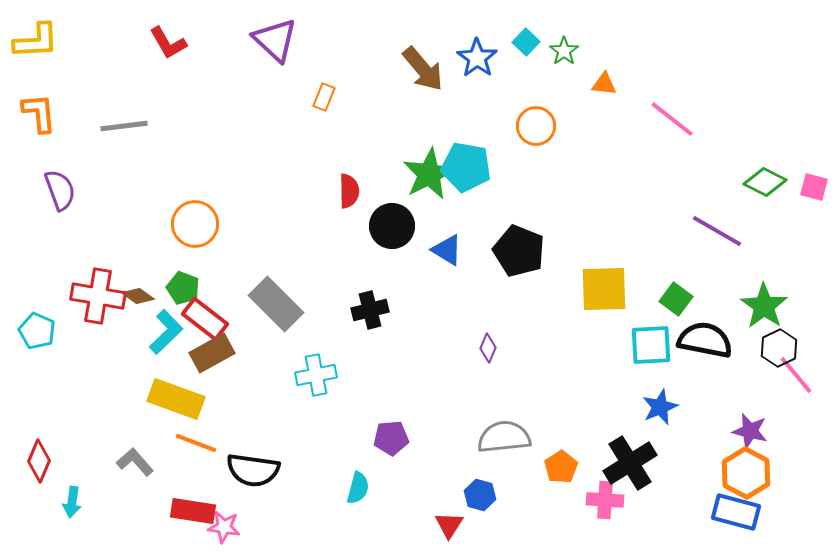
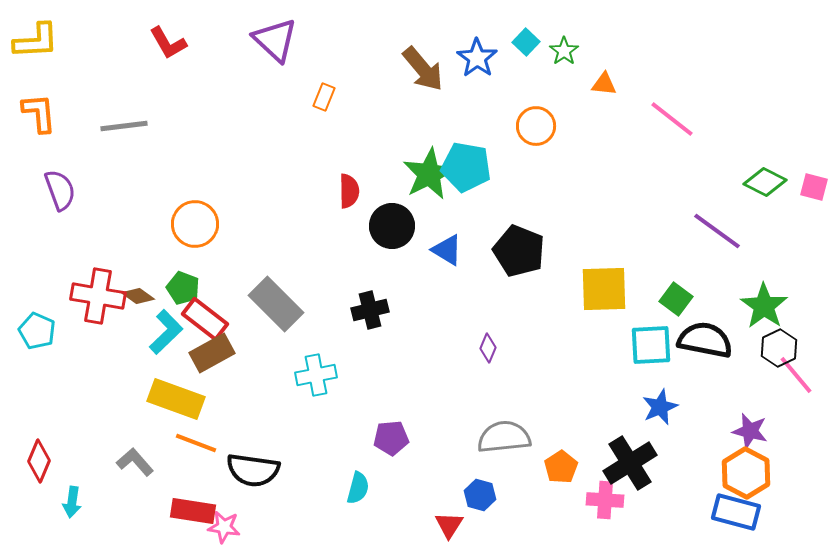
purple line at (717, 231): rotated 6 degrees clockwise
